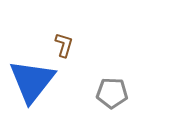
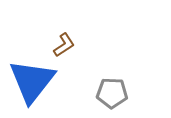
brown L-shape: rotated 40 degrees clockwise
